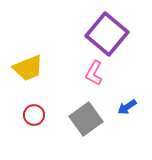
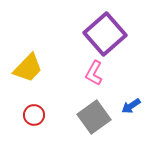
purple square: moved 2 px left; rotated 9 degrees clockwise
yellow trapezoid: rotated 24 degrees counterclockwise
blue arrow: moved 4 px right, 1 px up
gray square: moved 8 px right, 2 px up
